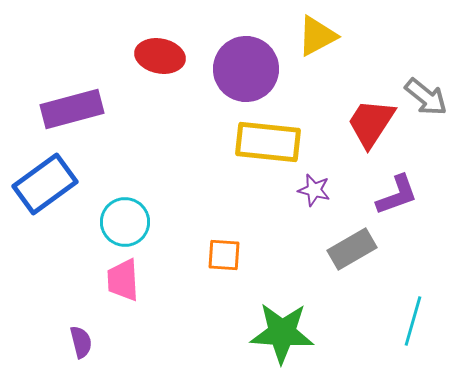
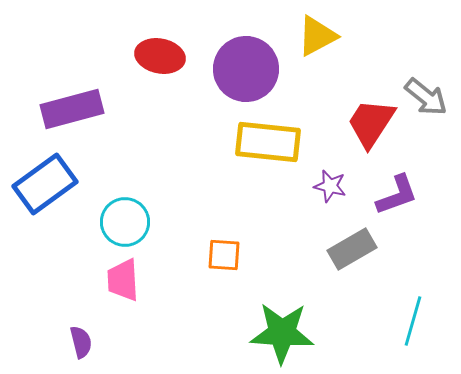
purple star: moved 16 px right, 4 px up
